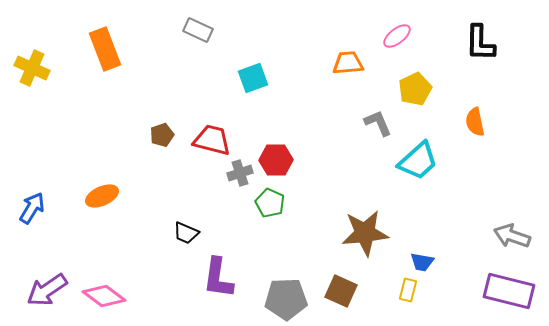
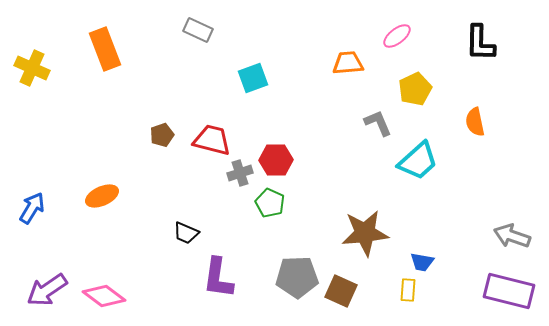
yellow rectangle: rotated 10 degrees counterclockwise
gray pentagon: moved 11 px right, 22 px up
